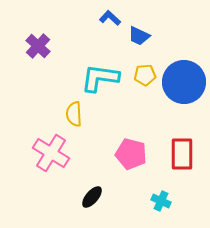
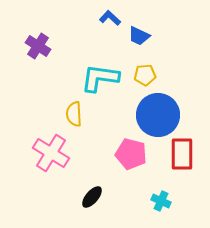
purple cross: rotated 10 degrees counterclockwise
blue circle: moved 26 px left, 33 px down
